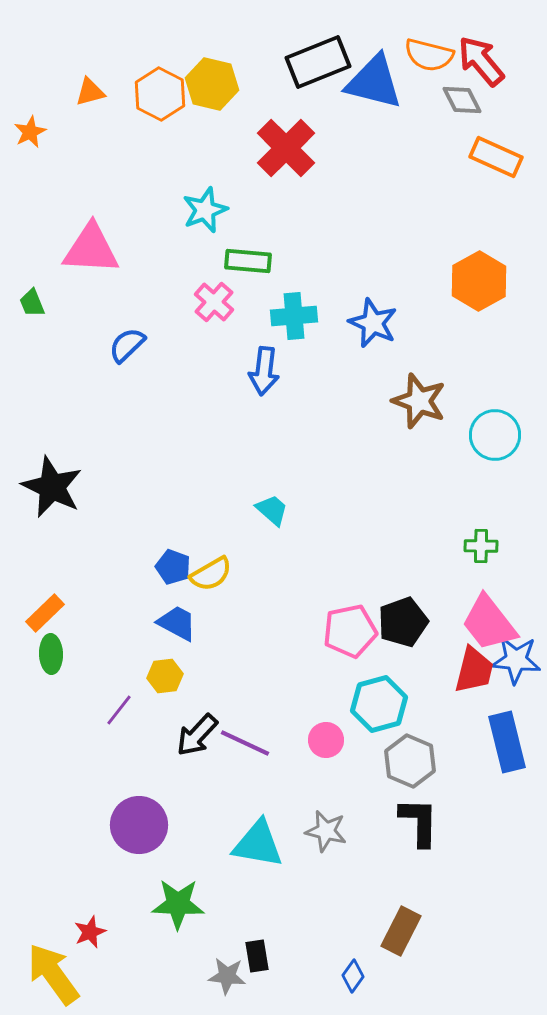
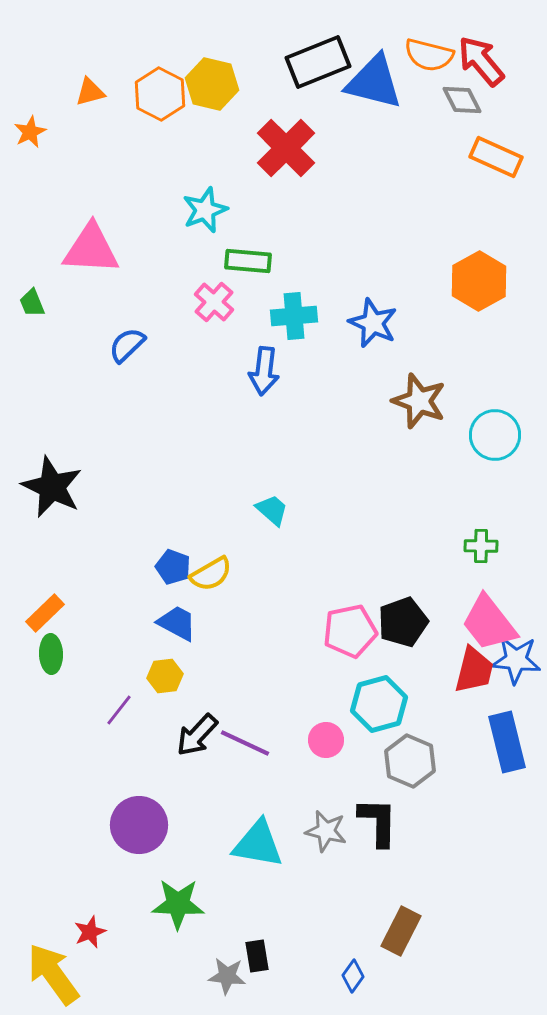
black L-shape at (419, 822): moved 41 px left
